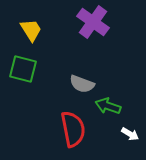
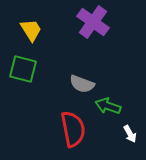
white arrow: rotated 30 degrees clockwise
